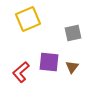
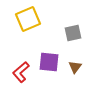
brown triangle: moved 3 px right
